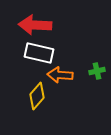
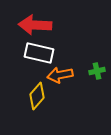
orange arrow: rotated 15 degrees counterclockwise
